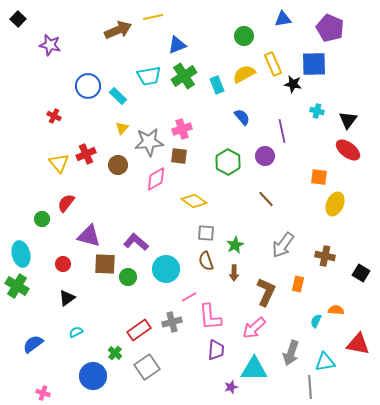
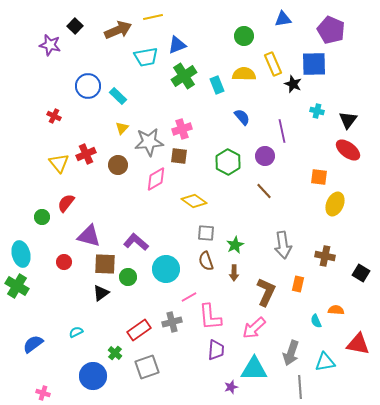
black square at (18, 19): moved 57 px right, 7 px down
purple pentagon at (330, 28): moved 1 px right, 2 px down
yellow semicircle at (244, 74): rotated 30 degrees clockwise
cyan trapezoid at (149, 76): moved 3 px left, 19 px up
black star at (293, 84): rotated 12 degrees clockwise
brown line at (266, 199): moved 2 px left, 8 px up
green circle at (42, 219): moved 2 px up
gray arrow at (283, 245): rotated 44 degrees counterclockwise
red circle at (63, 264): moved 1 px right, 2 px up
black triangle at (67, 298): moved 34 px right, 5 px up
cyan semicircle at (316, 321): rotated 48 degrees counterclockwise
gray square at (147, 367): rotated 15 degrees clockwise
gray line at (310, 387): moved 10 px left
